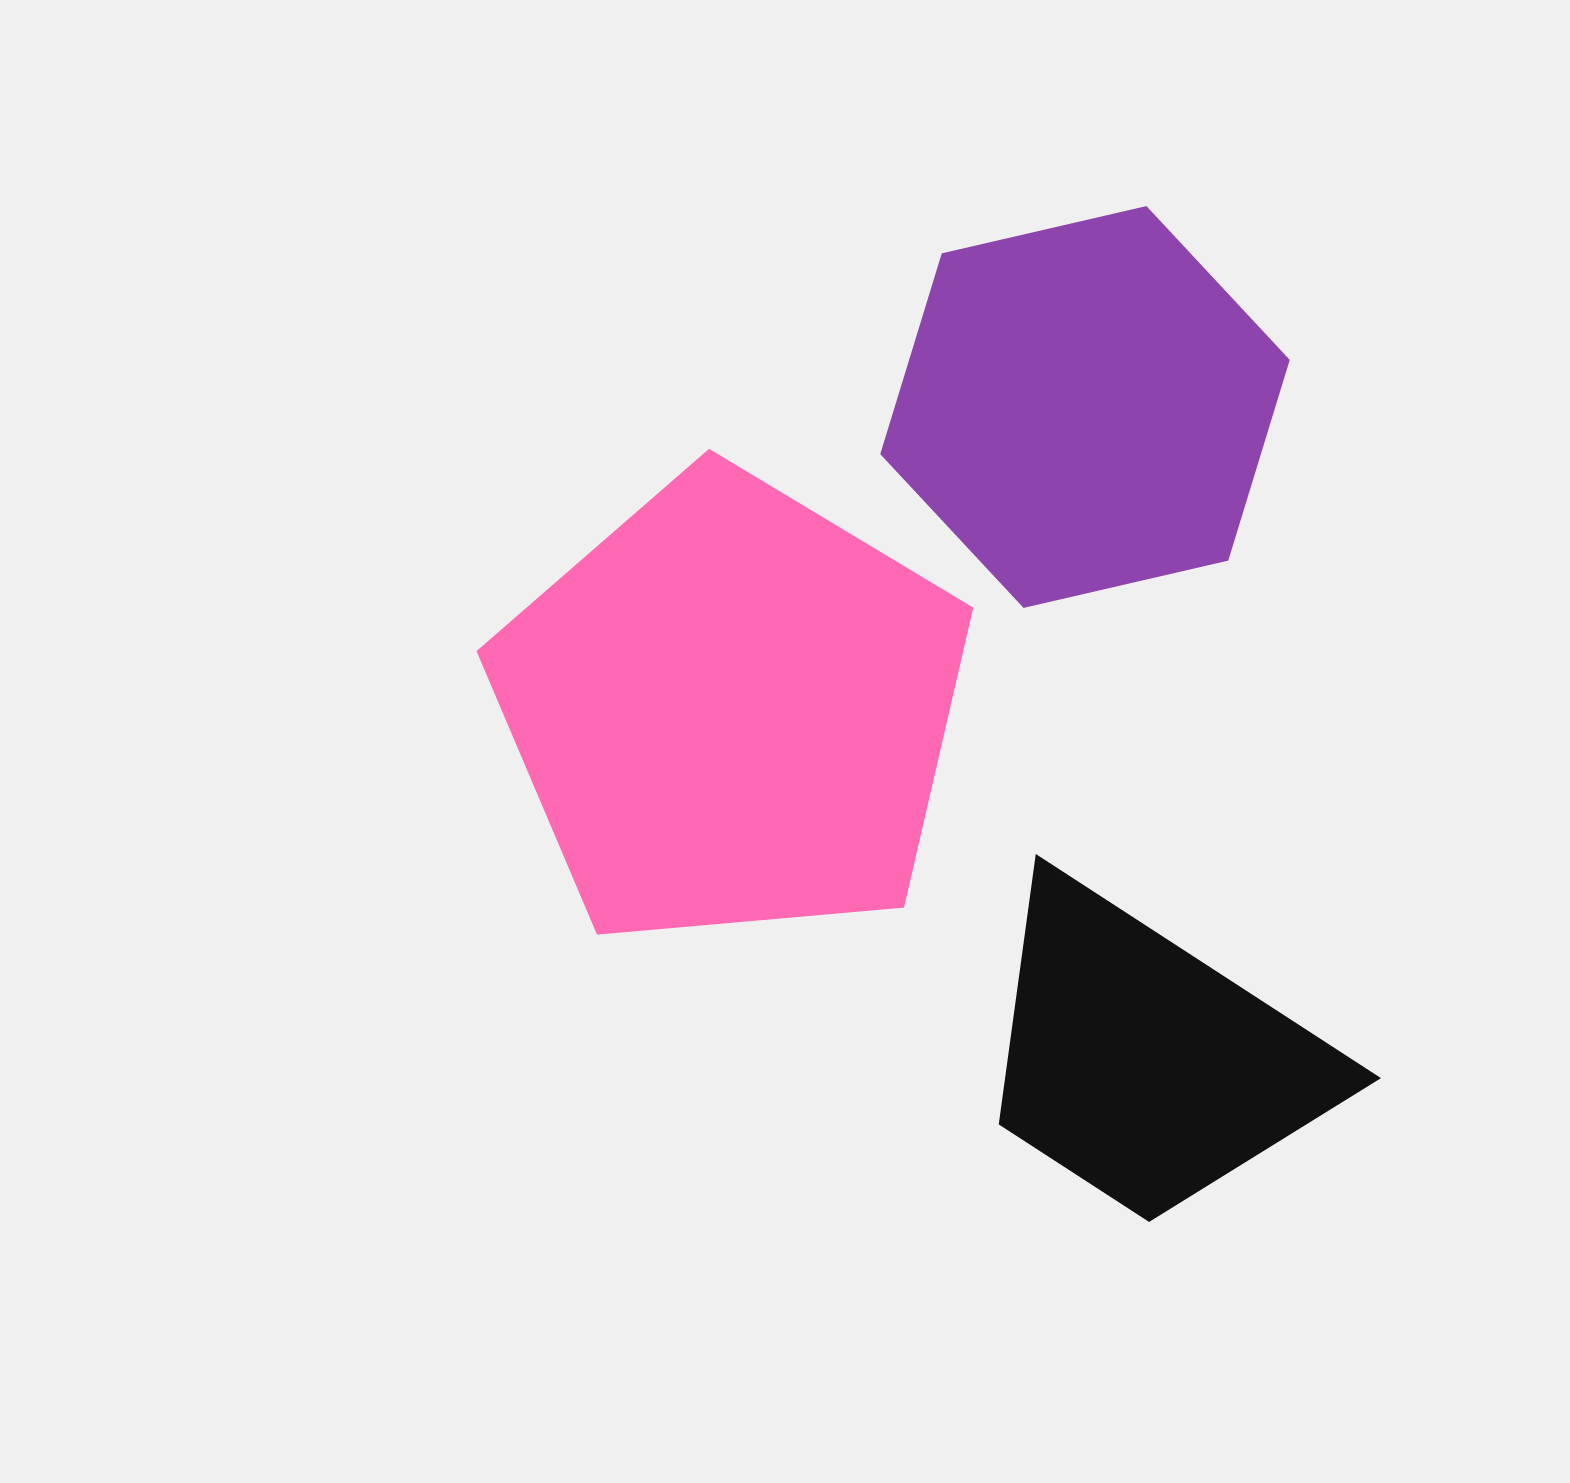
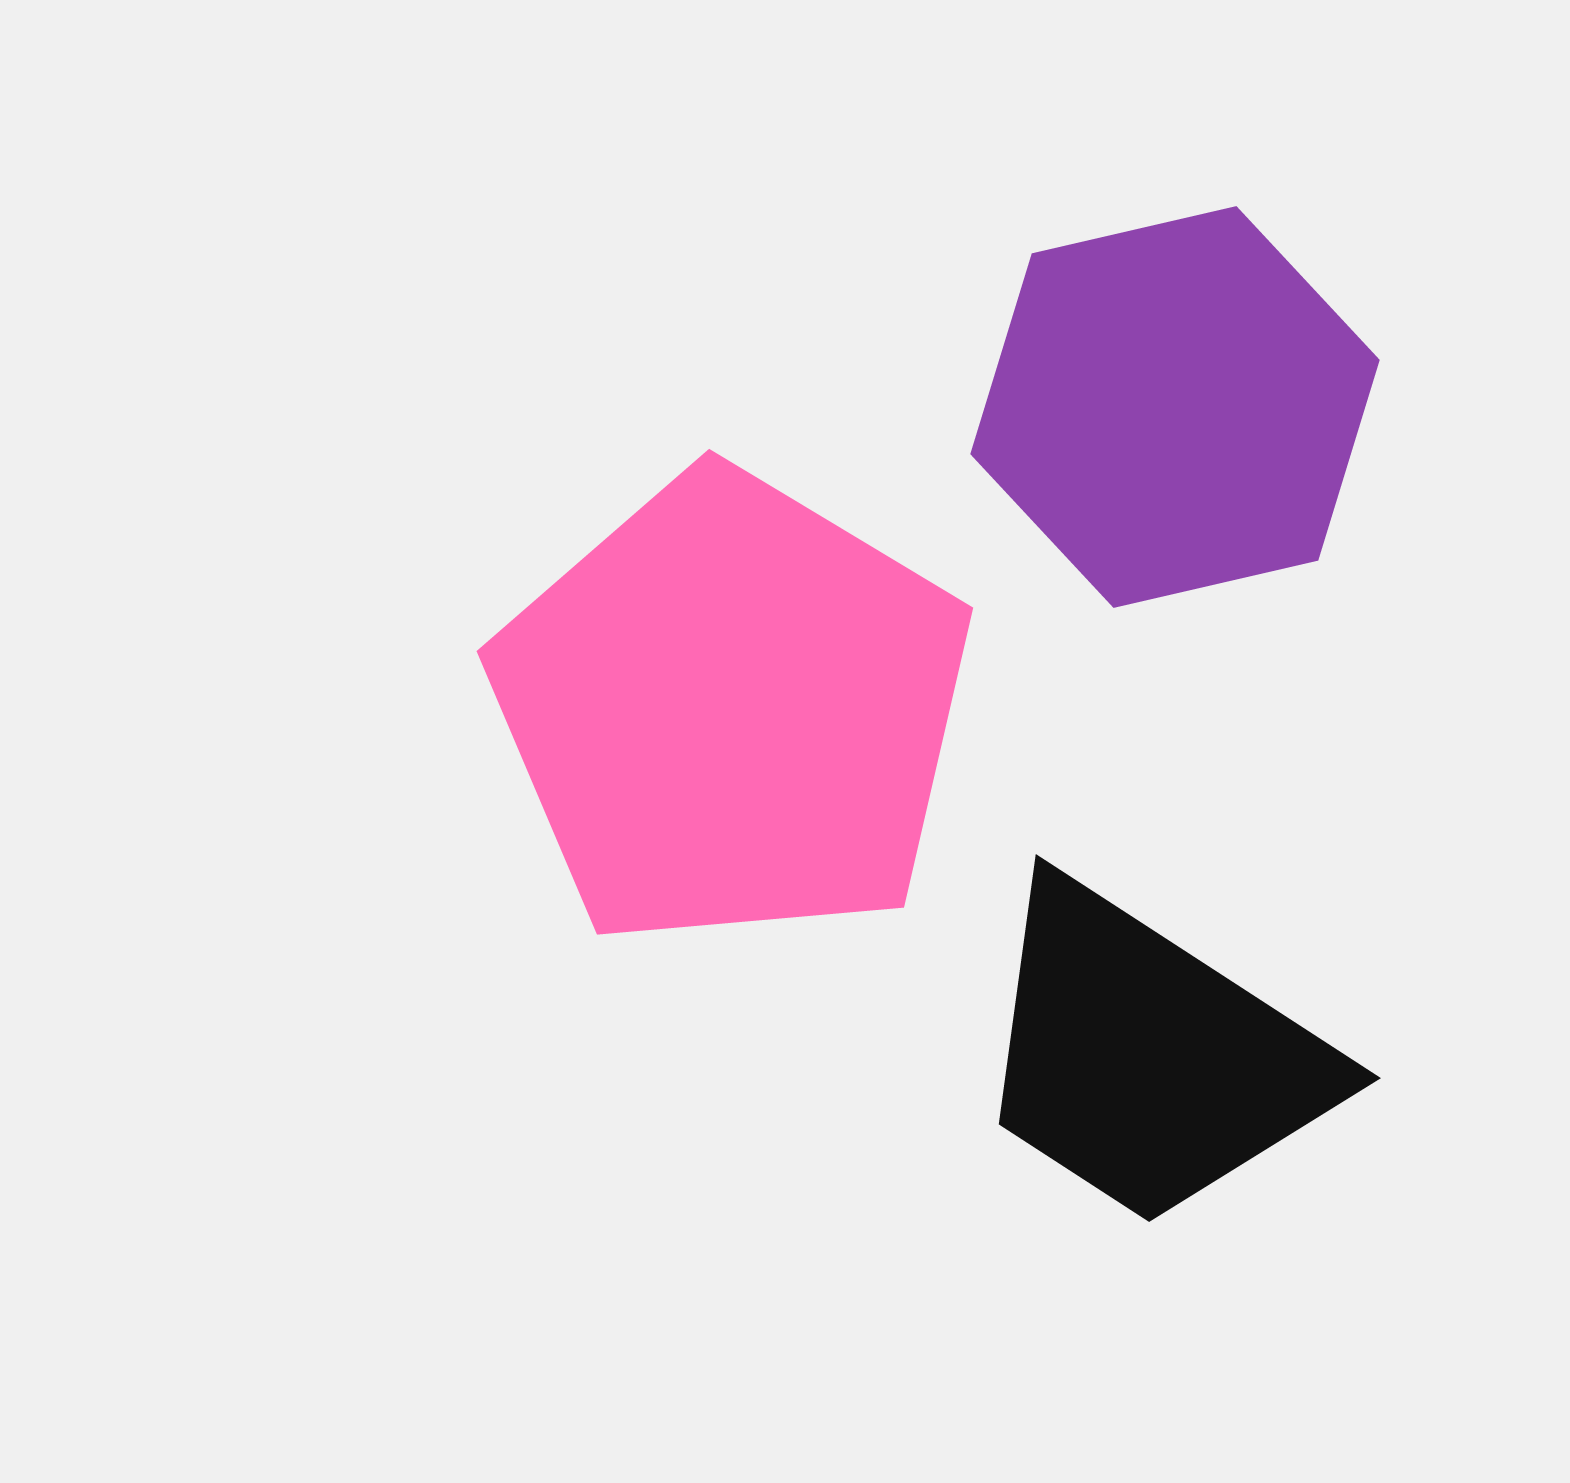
purple hexagon: moved 90 px right
